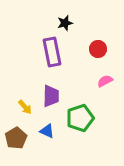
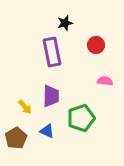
red circle: moved 2 px left, 4 px up
pink semicircle: rotated 35 degrees clockwise
green pentagon: moved 1 px right
